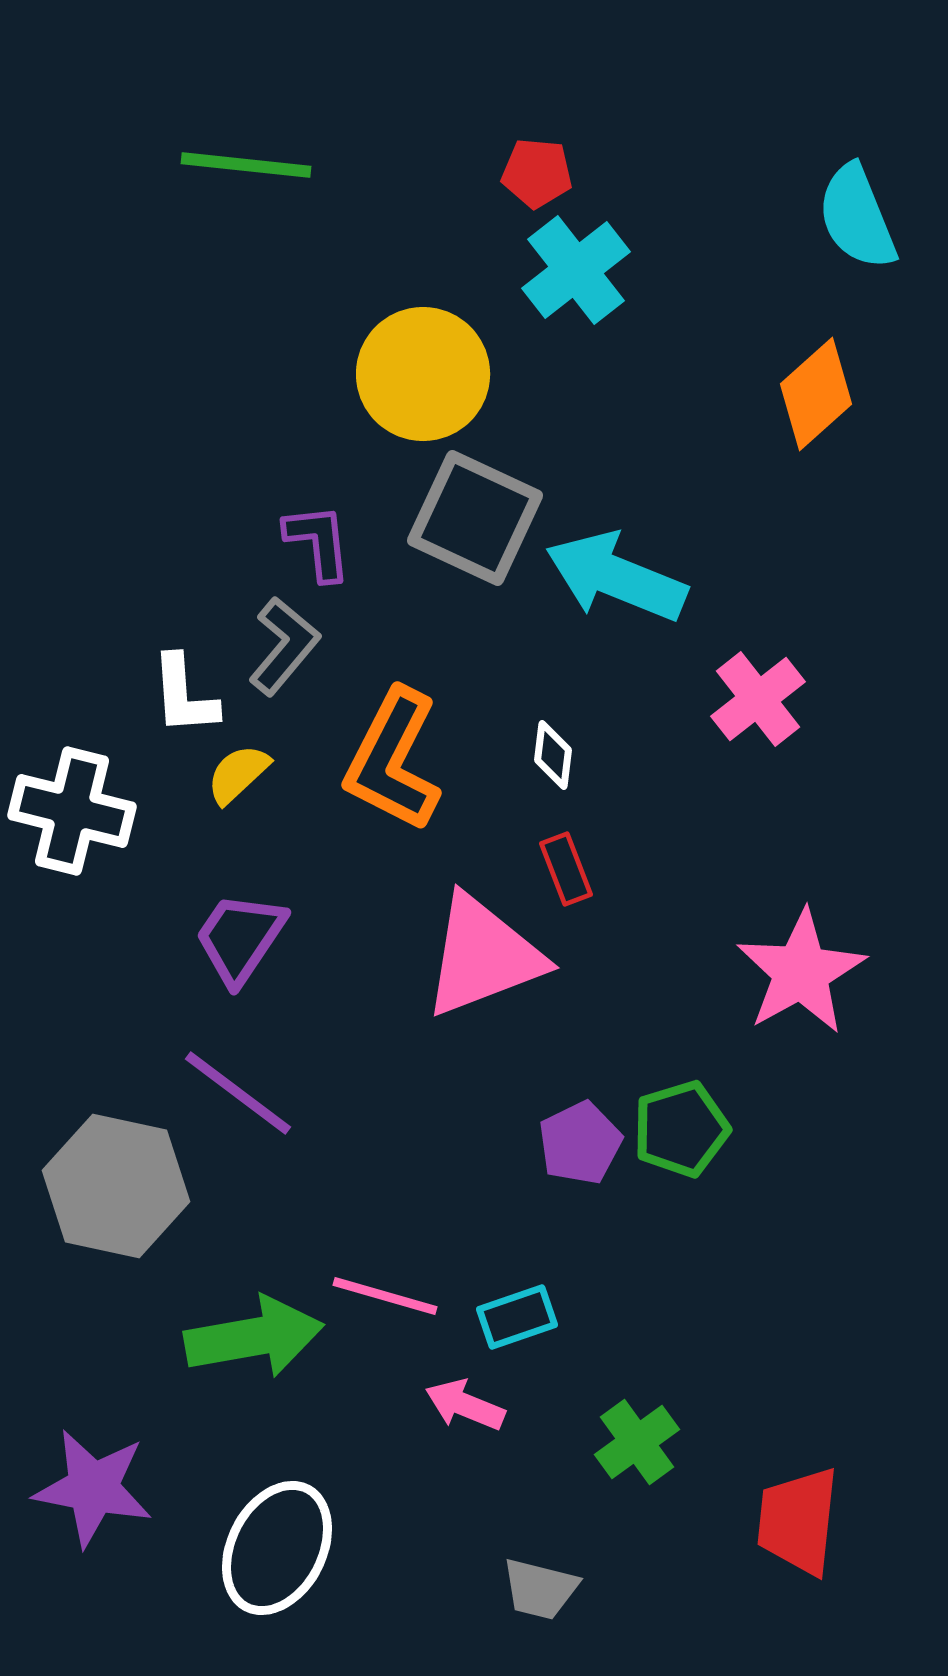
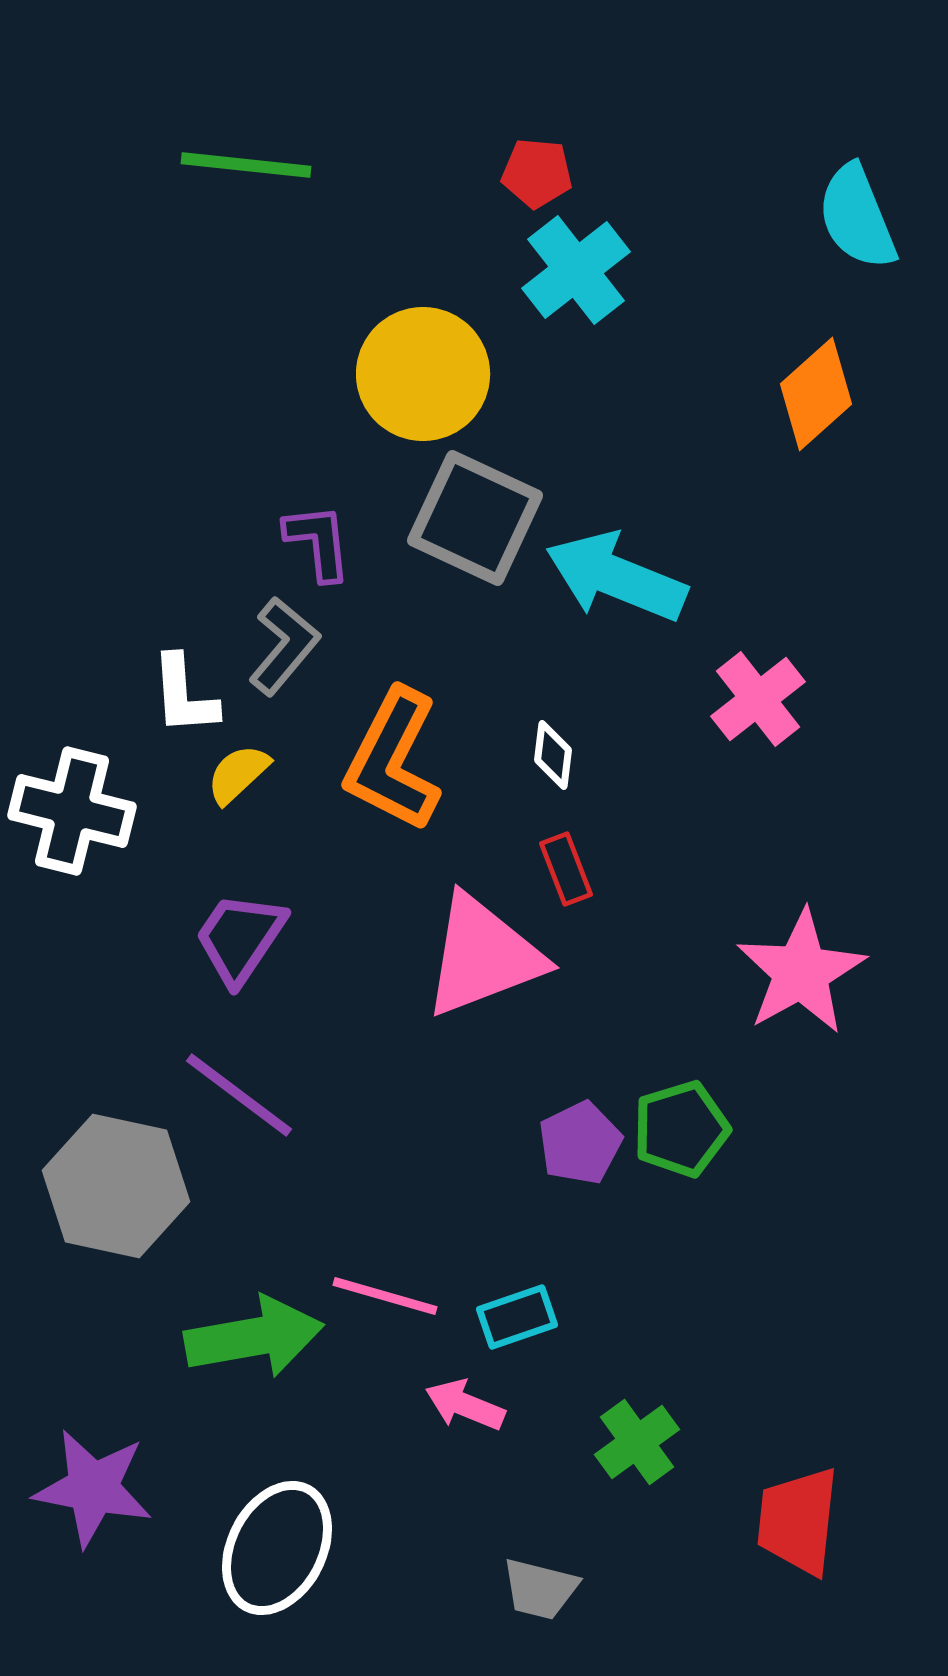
purple line: moved 1 px right, 2 px down
